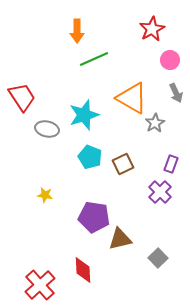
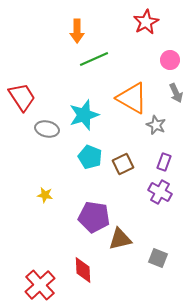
red star: moved 6 px left, 7 px up
gray star: moved 1 px right, 2 px down; rotated 18 degrees counterclockwise
purple rectangle: moved 7 px left, 2 px up
purple cross: rotated 15 degrees counterclockwise
gray square: rotated 24 degrees counterclockwise
